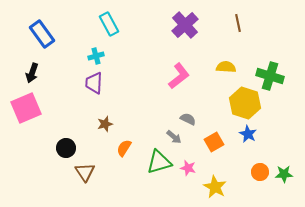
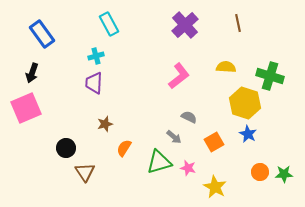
gray semicircle: moved 1 px right, 2 px up
